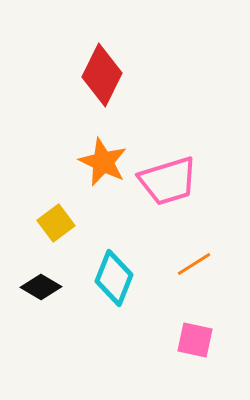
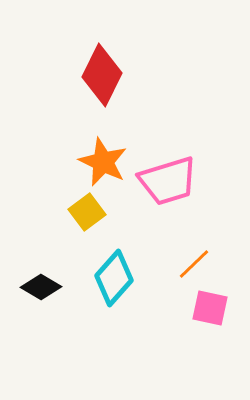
yellow square: moved 31 px right, 11 px up
orange line: rotated 12 degrees counterclockwise
cyan diamond: rotated 20 degrees clockwise
pink square: moved 15 px right, 32 px up
